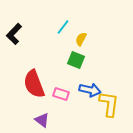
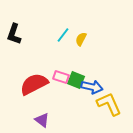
cyan line: moved 8 px down
black L-shape: rotated 25 degrees counterclockwise
green square: moved 20 px down
red semicircle: rotated 84 degrees clockwise
blue arrow: moved 2 px right, 3 px up
pink rectangle: moved 17 px up
yellow L-shape: rotated 32 degrees counterclockwise
